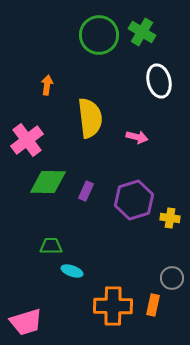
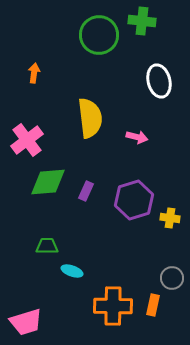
green cross: moved 11 px up; rotated 24 degrees counterclockwise
orange arrow: moved 13 px left, 12 px up
green diamond: rotated 6 degrees counterclockwise
green trapezoid: moved 4 px left
